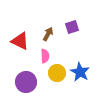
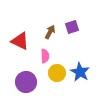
brown arrow: moved 2 px right, 2 px up
